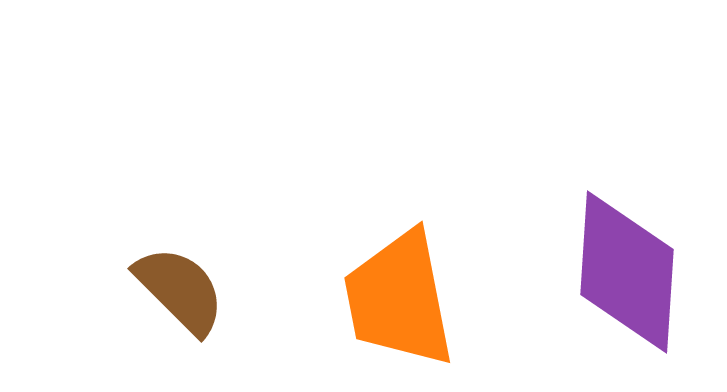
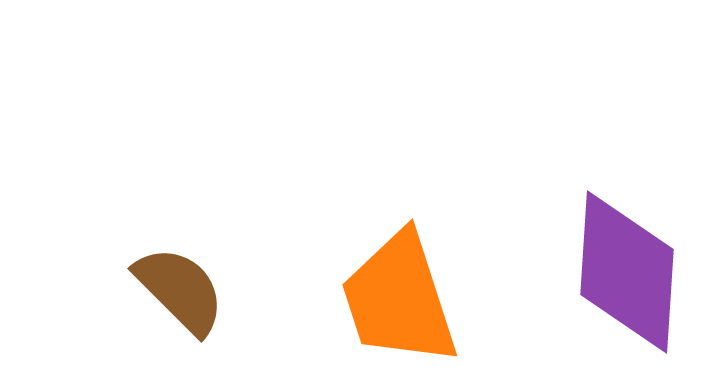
orange trapezoid: rotated 7 degrees counterclockwise
